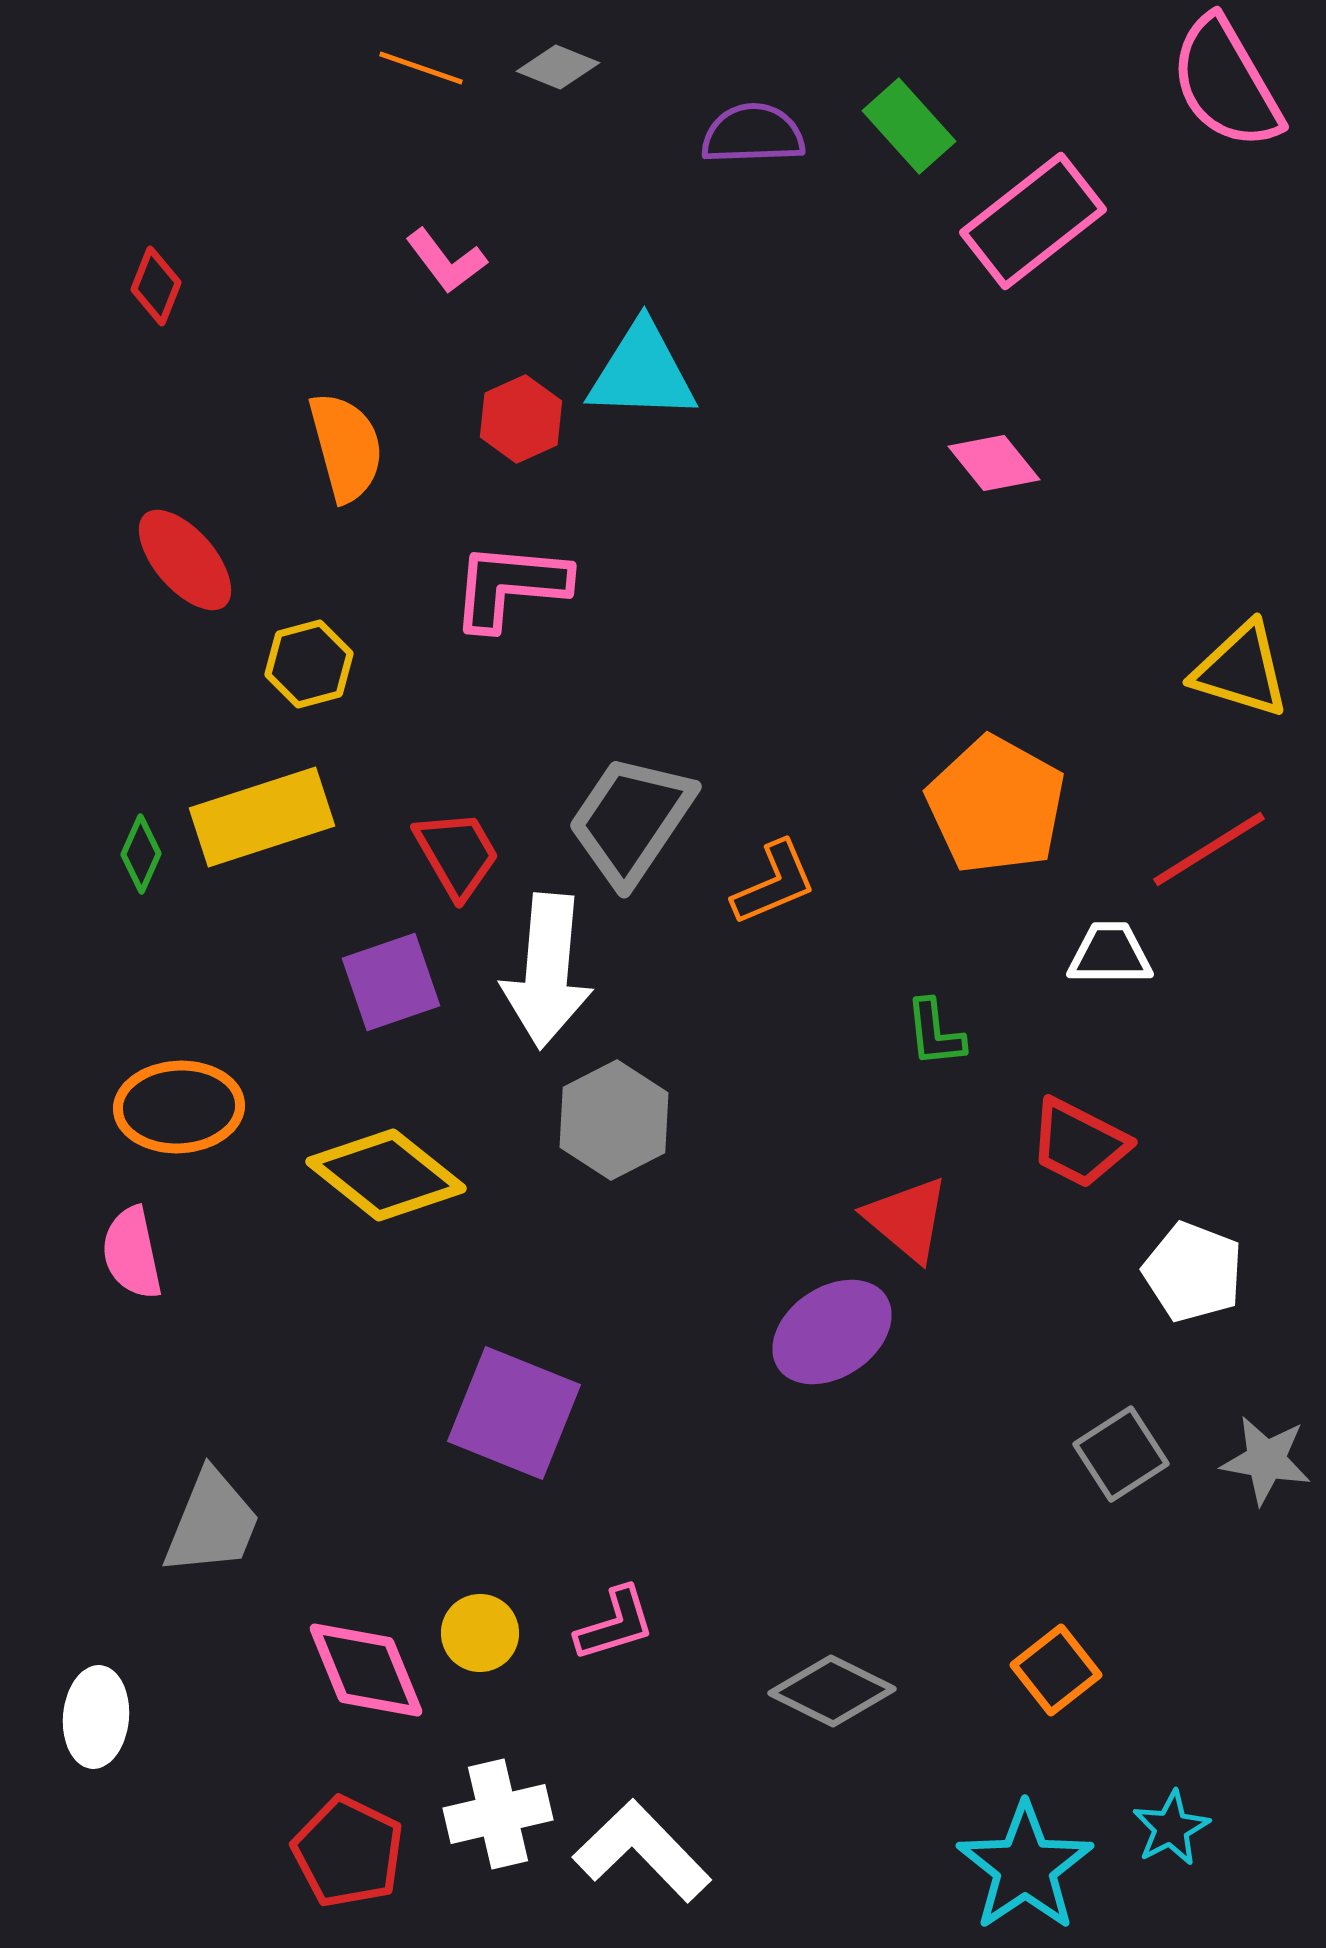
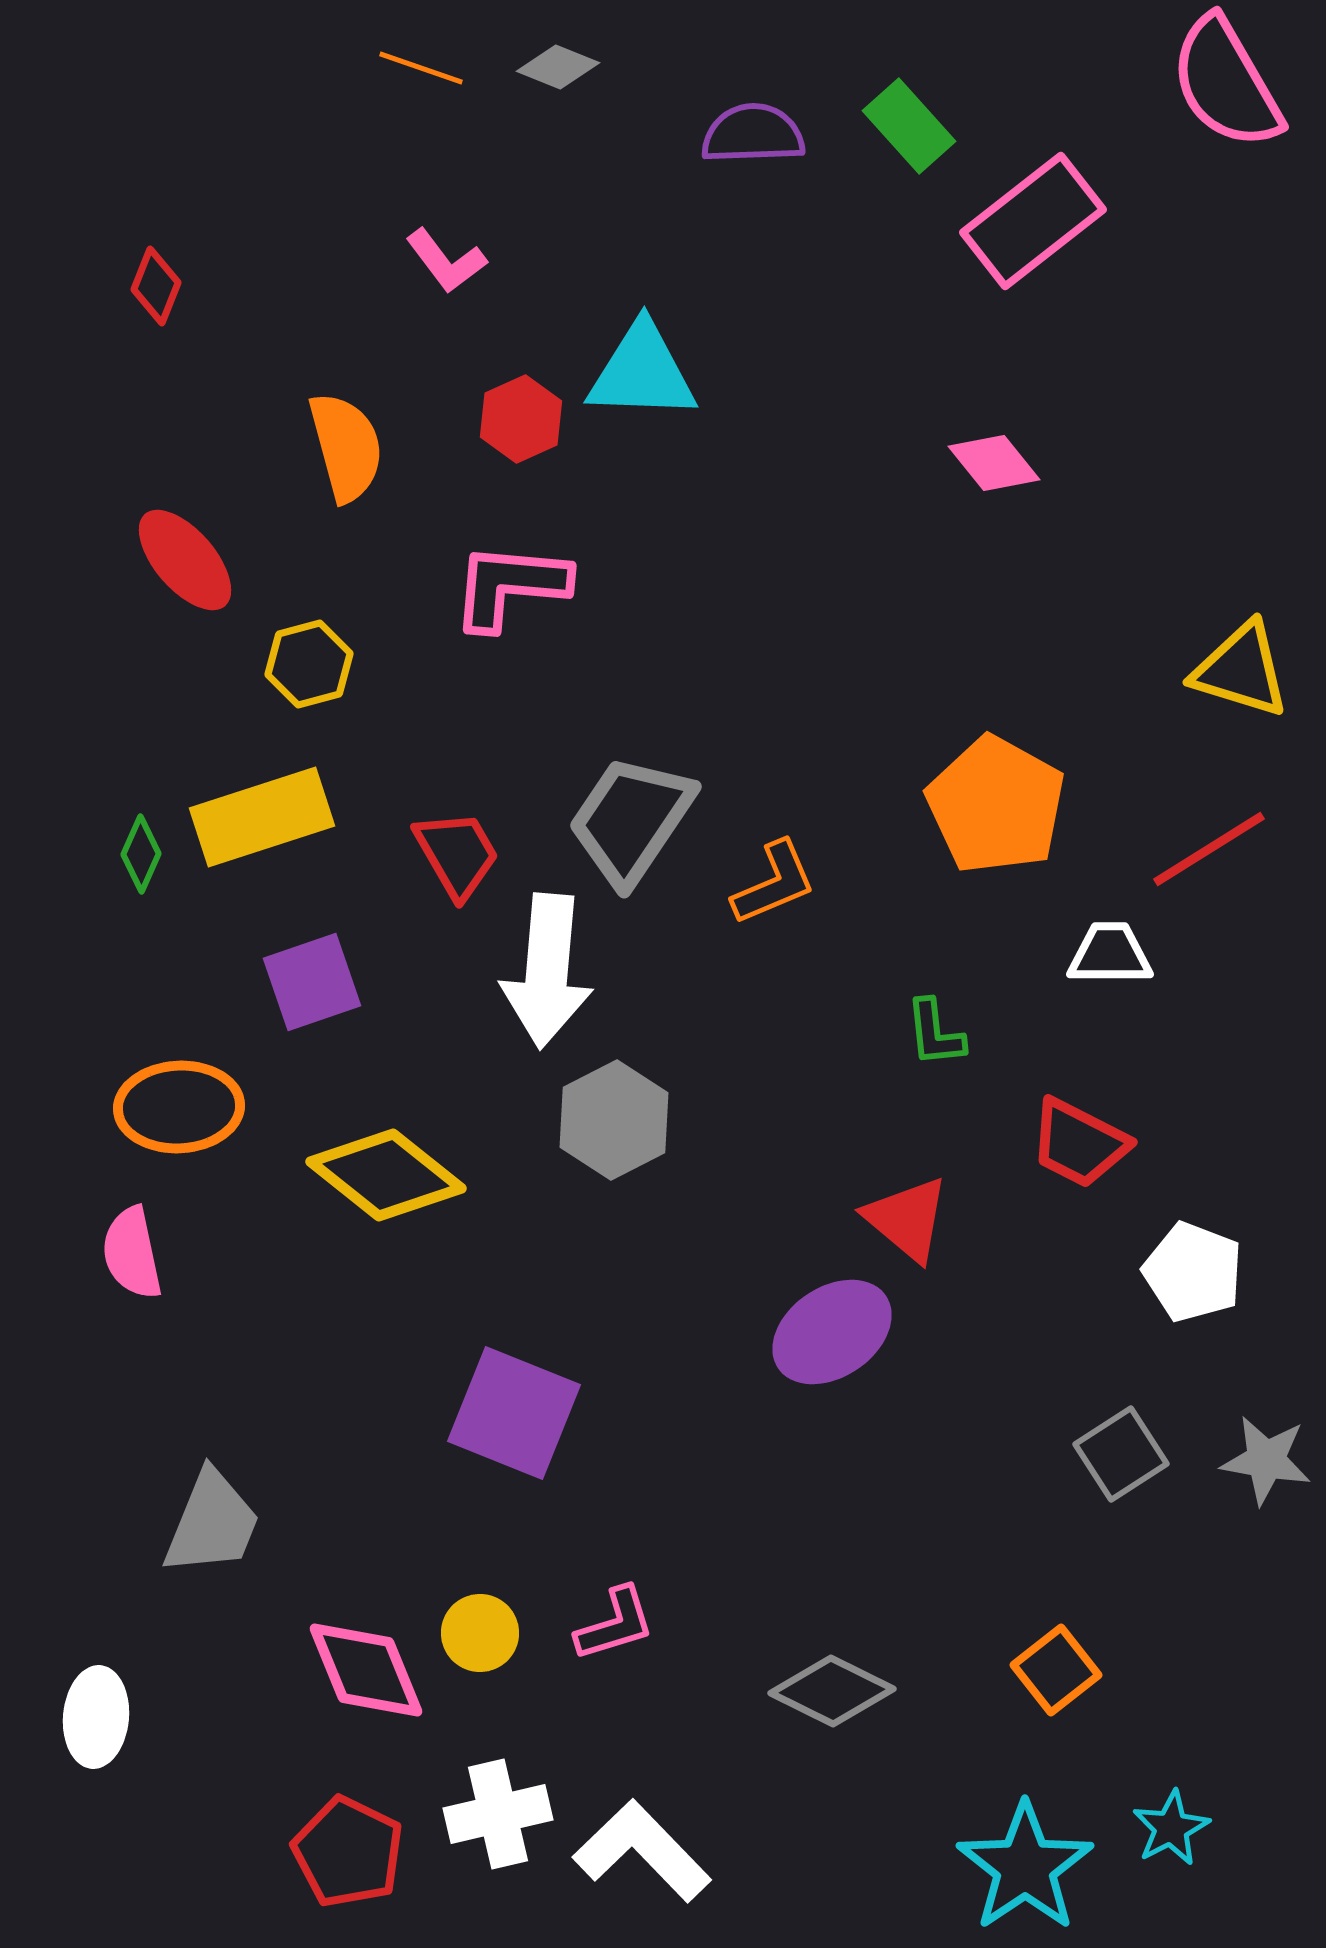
purple square at (391, 982): moved 79 px left
